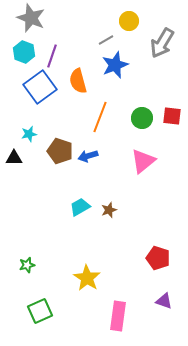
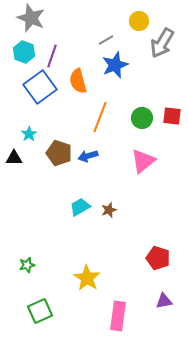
yellow circle: moved 10 px right
cyan star: rotated 21 degrees counterclockwise
brown pentagon: moved 1 px left, 2 px down
purple triangle: rotated 30 degrees counterclockwise
